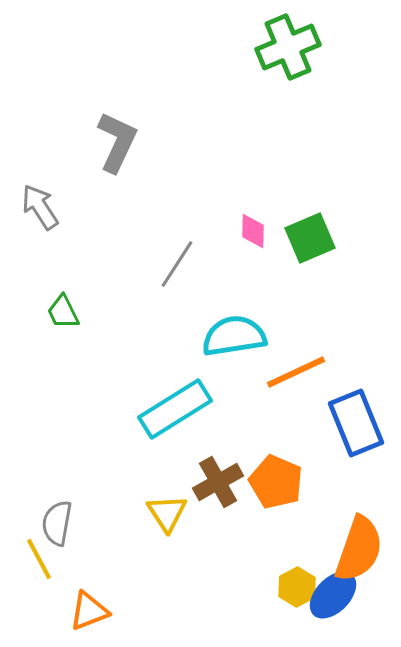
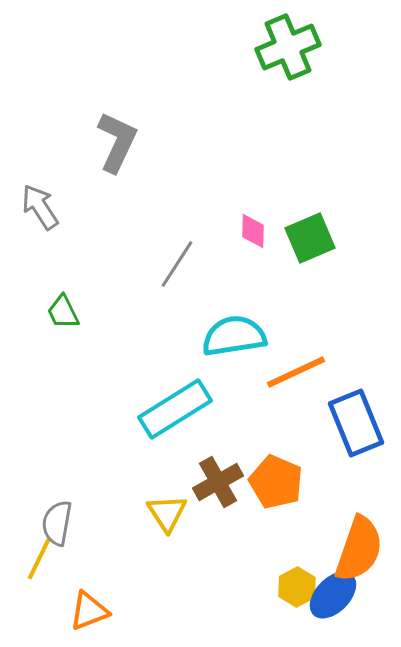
yellow line: rotated 54 degrees clockwise
